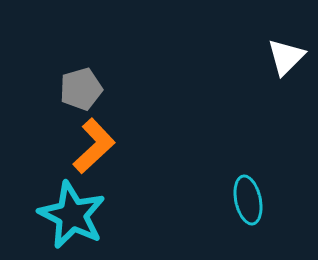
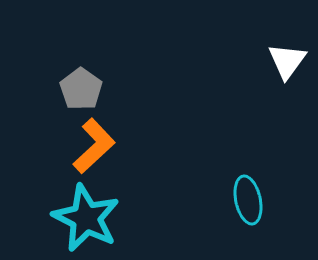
white triangle: moved 1 px right, 4 px down; rotated 9 degrees counterclockwise
gray pentagon: rotated 21 degrees counterclockwise
cyan star: moved 14 px right, 3 px down
